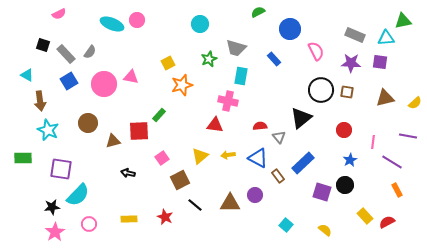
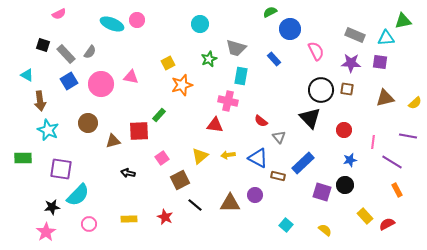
green semicircle at (258, 12): moved 12 px right
pink circle at (104, 84): moved 3 px left
brown square at (347, 92): moved 3 px up
black triangle at (301, 118): moved 9 px right; rotated 35 degrees counterclockwise
red semicircle at (260, 126): moved 1 px right, 5 px up; rotated 136 degrees counterclockwise
blue star at (350, 160): rotated 16 degrees clockwise
brown rectangle at (278, 176): rotated 40 degrees counterclockwise
red semicircle at (387, 222): moved 2 px down
pink star at (55, 232): moved 9 px left
